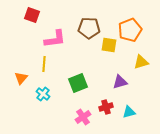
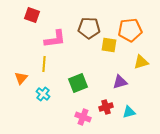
orange pentagon: rotated 15 degrees clockwise
pink cross: rotated 35 degrees counterclockwise
